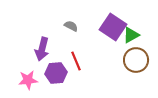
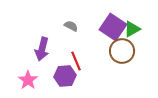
green triangle: moved 1 px right, 6 px up
brown circle: moved 14 px left, 9 px up
purple hexagon: moved 9 px right, 3 px down
pink star: rotated 30 degrees counterclockwise
